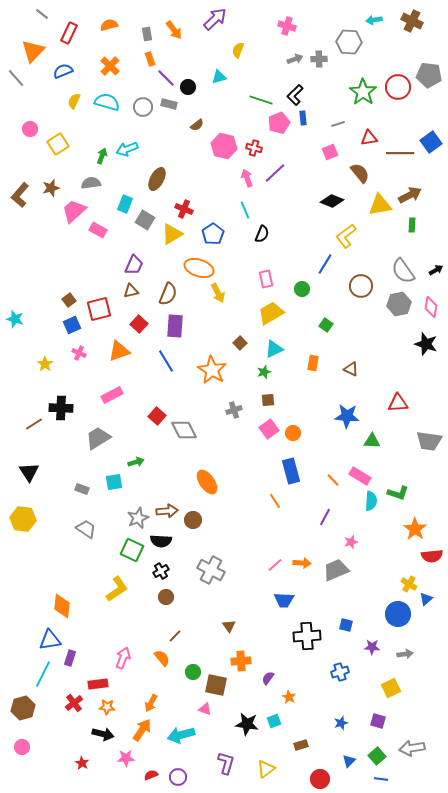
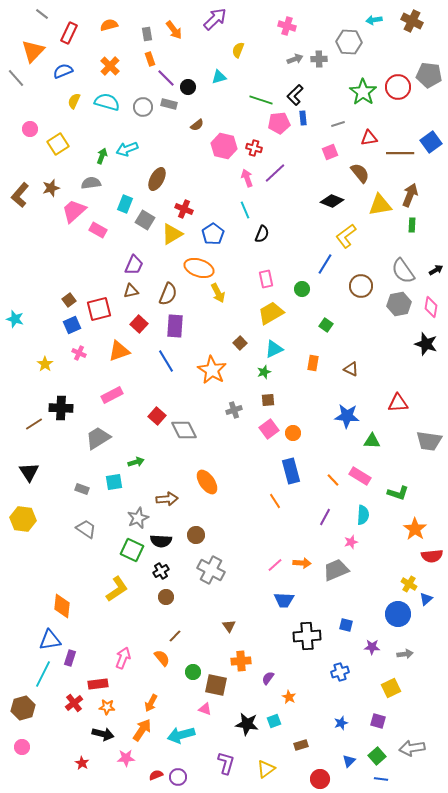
pink pentagon at (279, 123): rotated 15 degrees clockwise
brown arrow at (410, 195): rotated 40 degrees counterclockwise
cyan semicircle at (371, 501): moved 8 px left, 14 px down
brown arrow at (167, 511): moved 12 px up
brown circle at (193, 520): moved 3 px right, 15 px down
red semicircle at (151, 775): moved 5 px right
